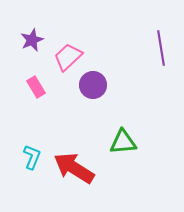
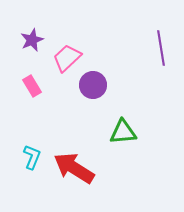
pink trapezoid: moved 1 px left, 1 px down
pink rectangle: moved 4 px left, 1 px up
green triangle: moved 10 px up
